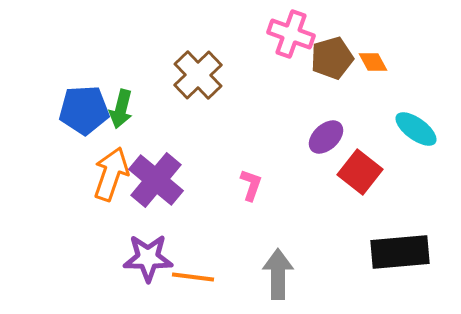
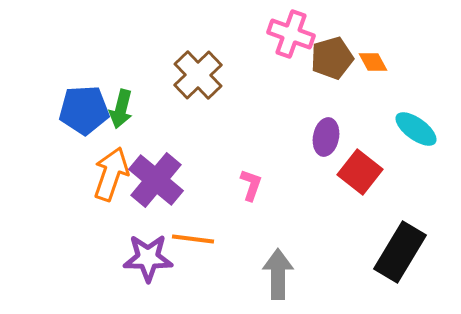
purple ellipse: rotated 36 degrees counterclockwise
black rectangle: rotated 54 degrees counterclockwise
orange line: moved 38 px up
